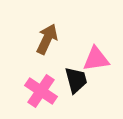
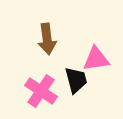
brown arrow: rotated 148 degrees clockwise
